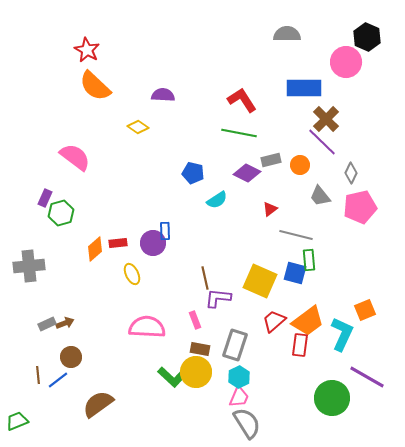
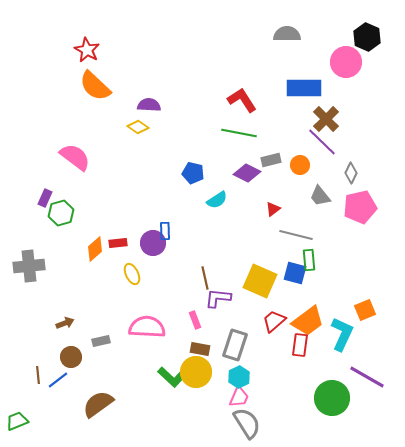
purple semicircle at (163, 95): moved 14 px left, 10 px down
red triangle at (270, 209): moved 3 px right
gray rectangle at (47, 324): moved 54 px right, 17 px down; rotated 12 degrees clockwise
